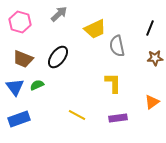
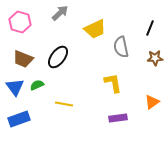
gray arrow: moved 1 px right, 1 px up
gray semicircle: moved 4 px right, 1 px down
yellow L-shape: rotated 10 degrees counterclockwise
yellow line: moved 13 px left, 11 px up; rotated 18 degrees counterclockwise
